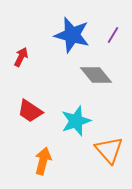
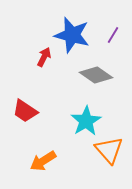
red arrow: moved 23 px right
gray diamond: rotated 16 degrees counterclockwise
red trapezoid: moved 5 px left
cyan star: moved 10 px right; rotated 12 degrees counterclockwise
orange arrow: rotated 136 degrees counterclockwise
